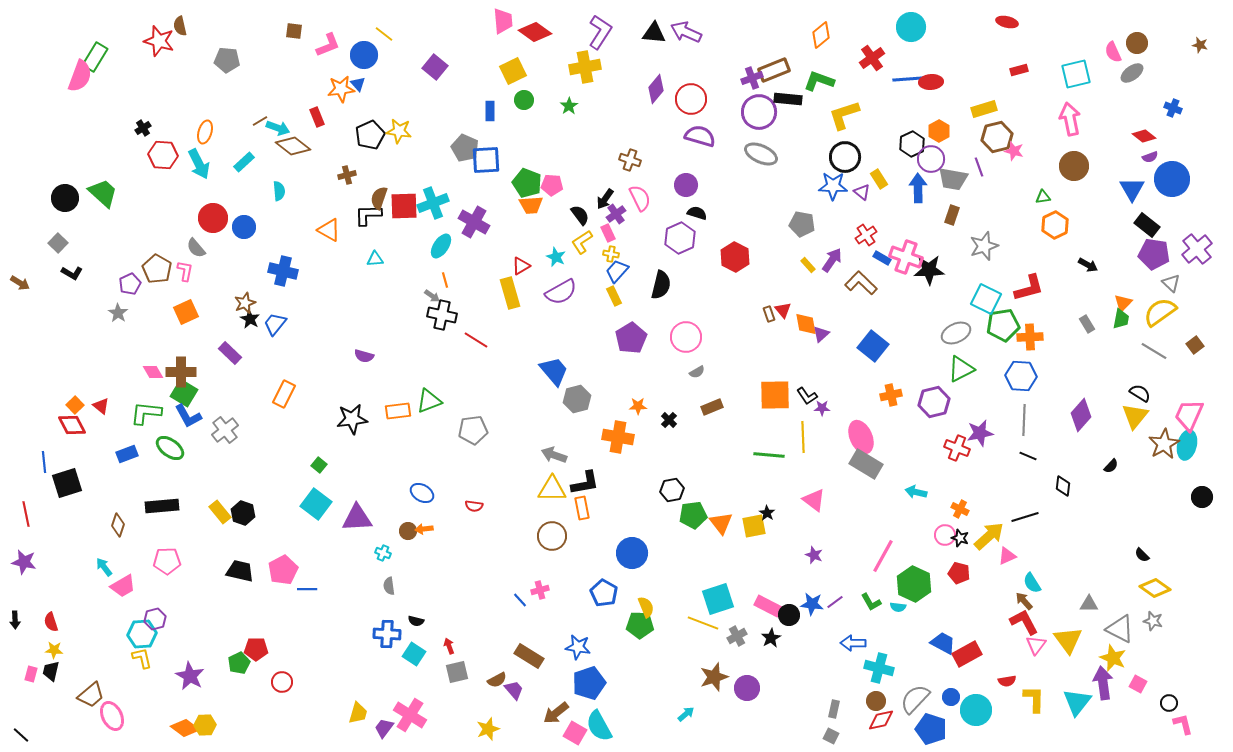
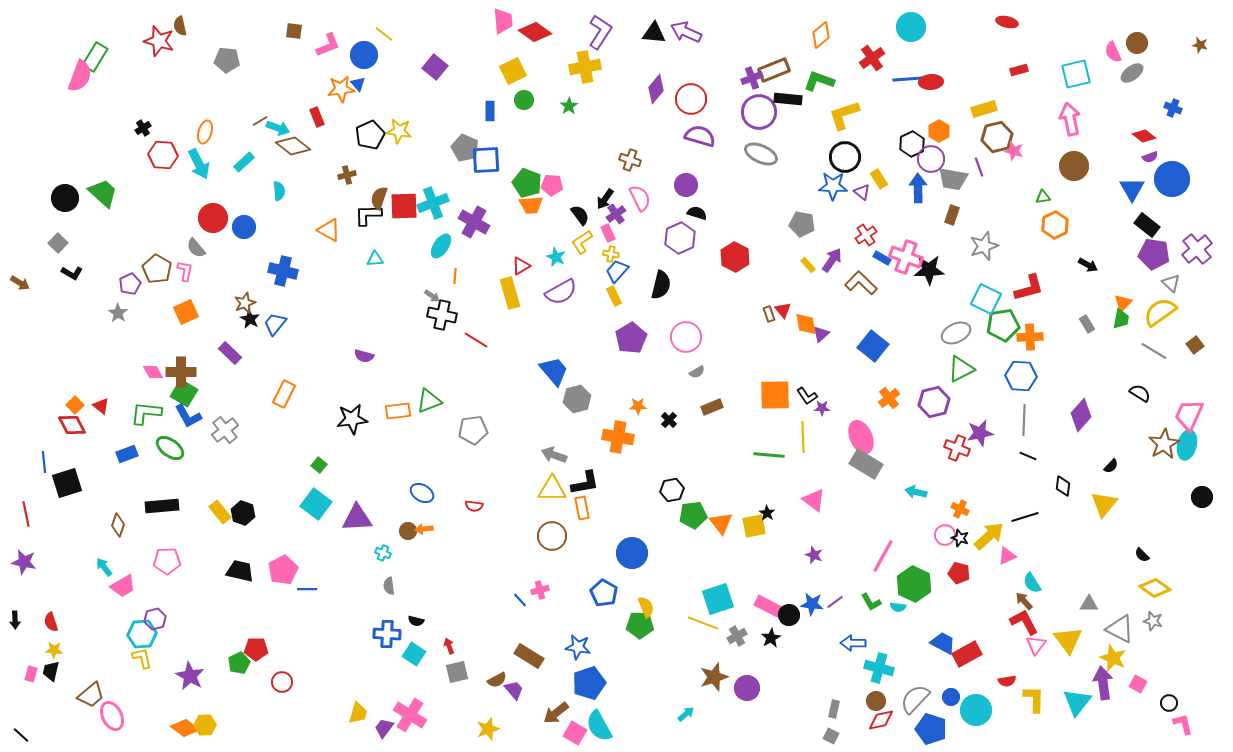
orange line at (445, 280): moved 10 px right, 4 px up; rotated 21 degrees clockwise
orange cross at (891, 395): moved 2 px left, 3 px down; rotated 25 degrees counterclockwise
yellow triangle at (1135, 416): moved 31 px left, 88 px down
